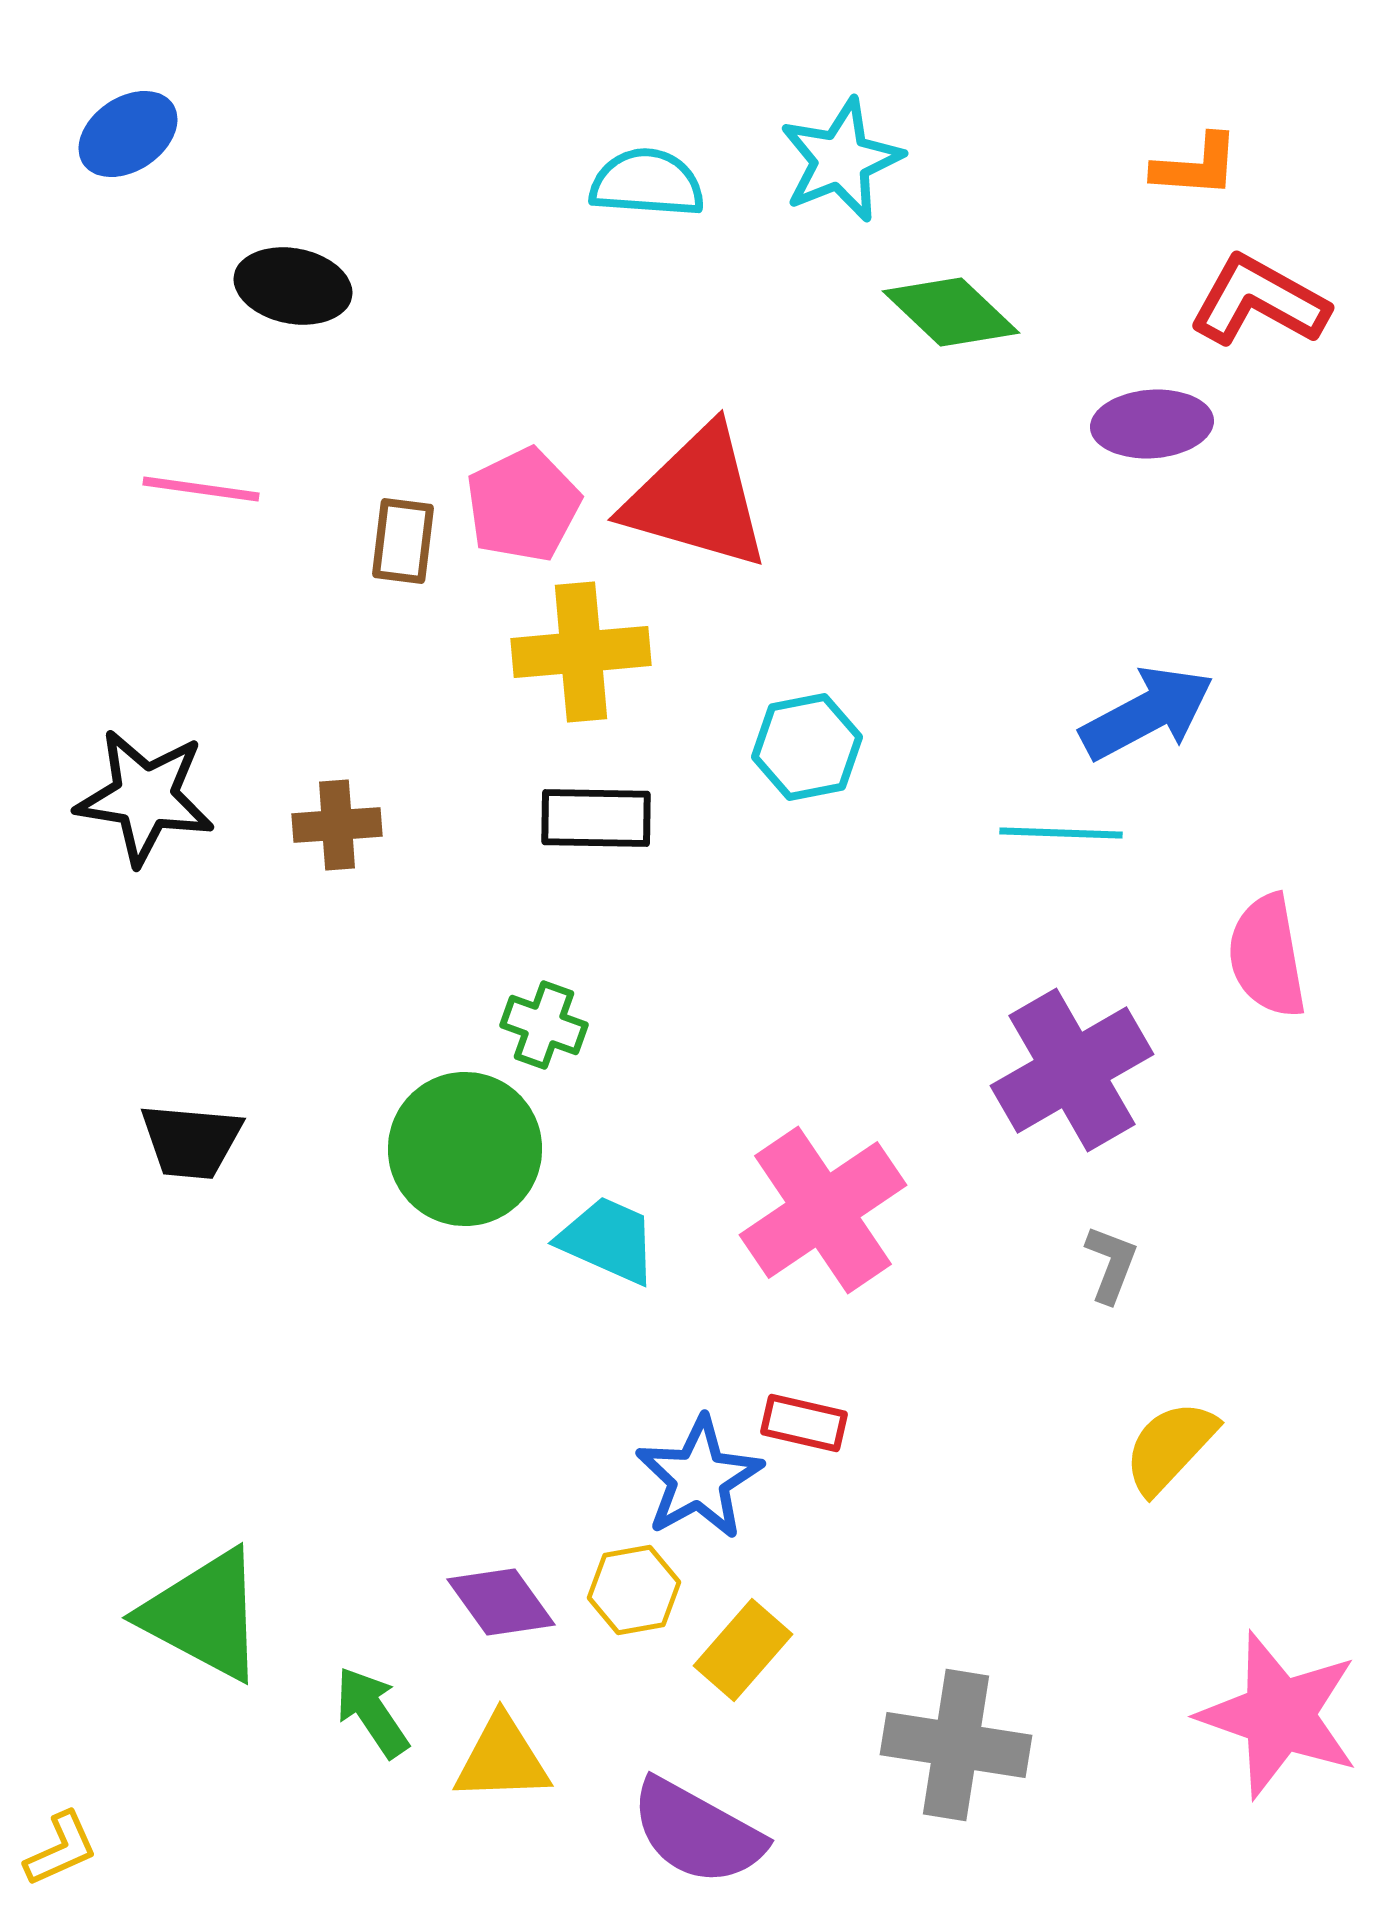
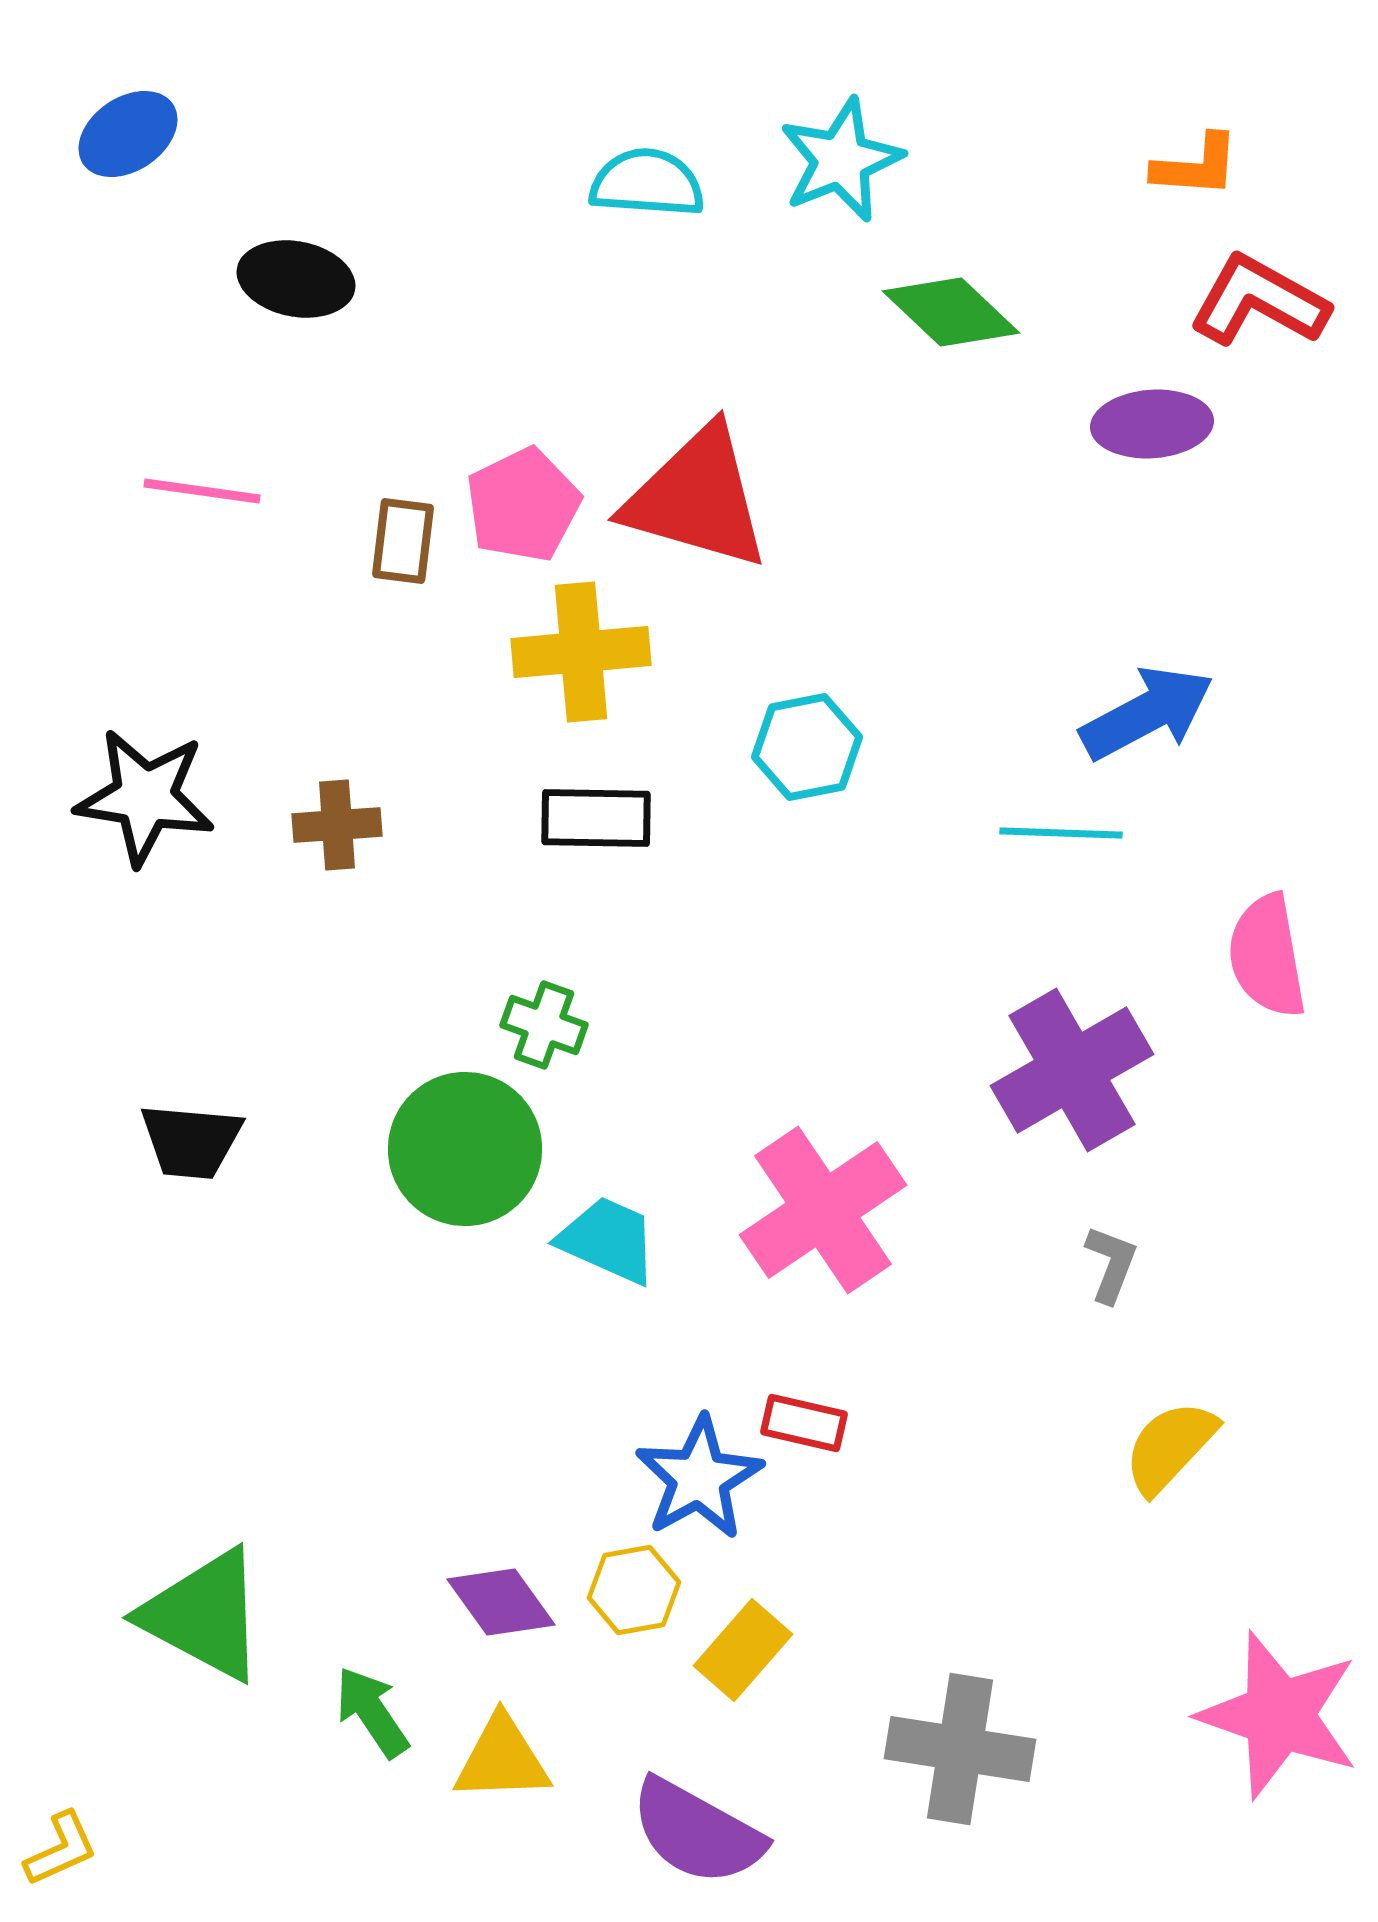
black ellipse: moved 3 px right, 7 px up
pink line: moved 1 px right, 2 px down
gray cross: moved 4 px right, 4 px down
